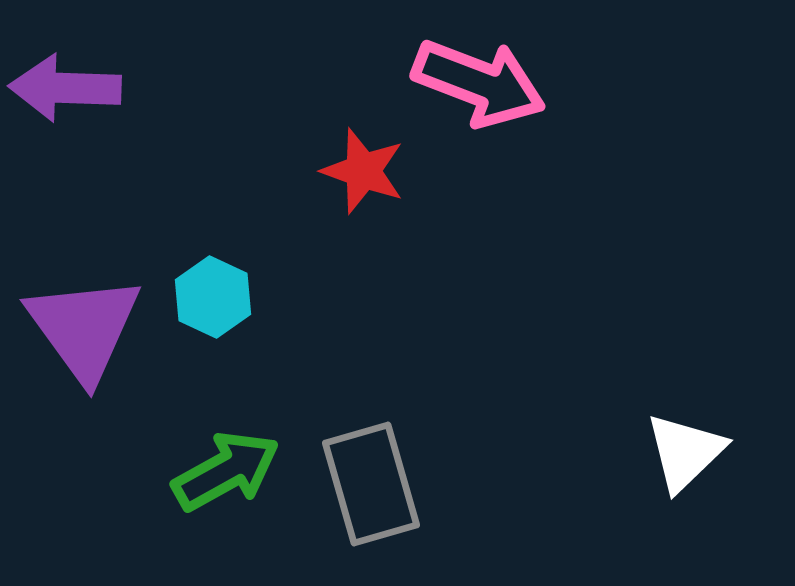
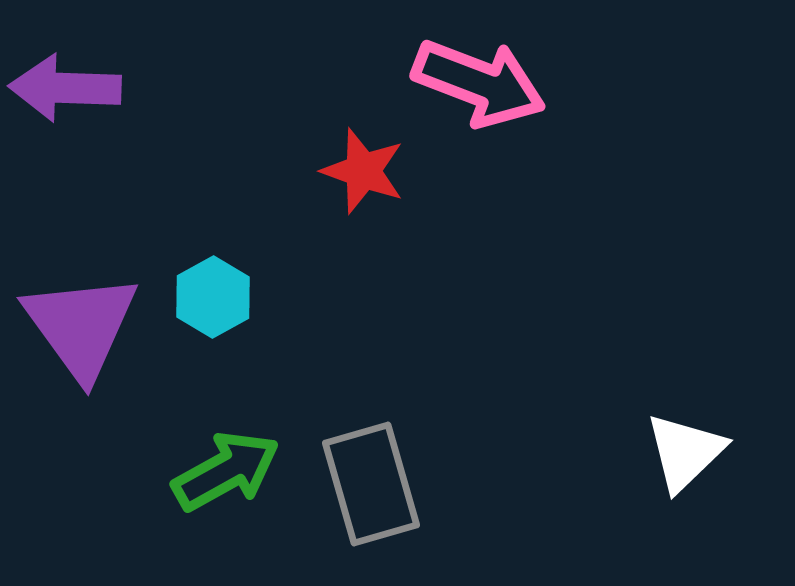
cyan hexagon: rotated 6 degrees clockwise
purple triangle: moved 3 px left, 2 px up
